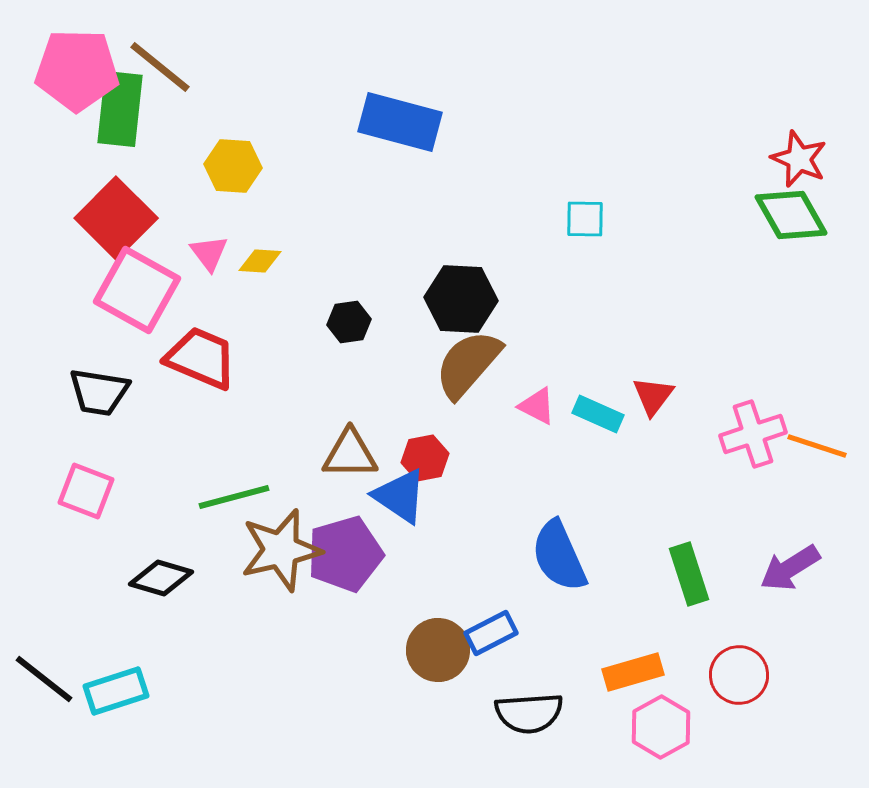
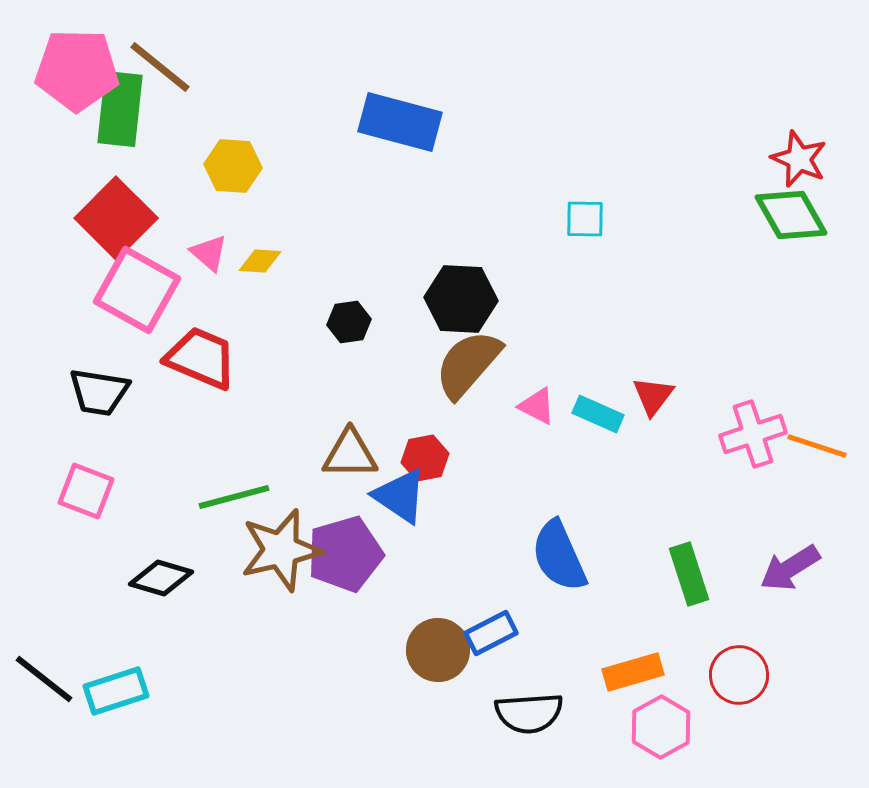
pink triangle at (209, 253): rotated 12 degrees counterclockwise
